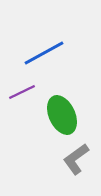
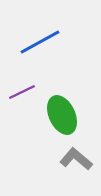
blue line: moved 4 px left, 11 px up
gray L-shape: rotated 76 degrees clockwise
